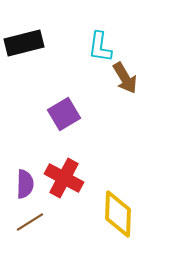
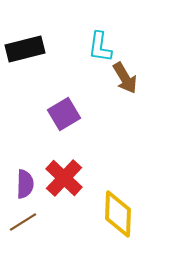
black rectangle: moved 1 px right, 6 px down
red cross: rotated 15 degrees clockwise
brown line: moved 7 px left
